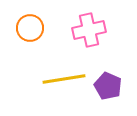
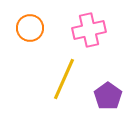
yellow line: rotated 57 degrees counterclockwise
purple pentagon: moved 10 px down; rotated 12 degrees clockwise
